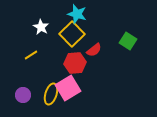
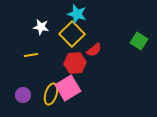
white star: rotated 21 degrees counterclockwise
green square: moved 11 px right
yellow line: rotated 24 degrees clockwise
